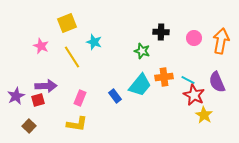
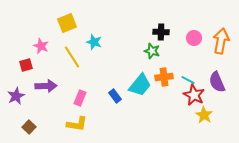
green star: moved 10 px right
red square: moved 12 px left, 35 px up
brown square: moved 1 px down
